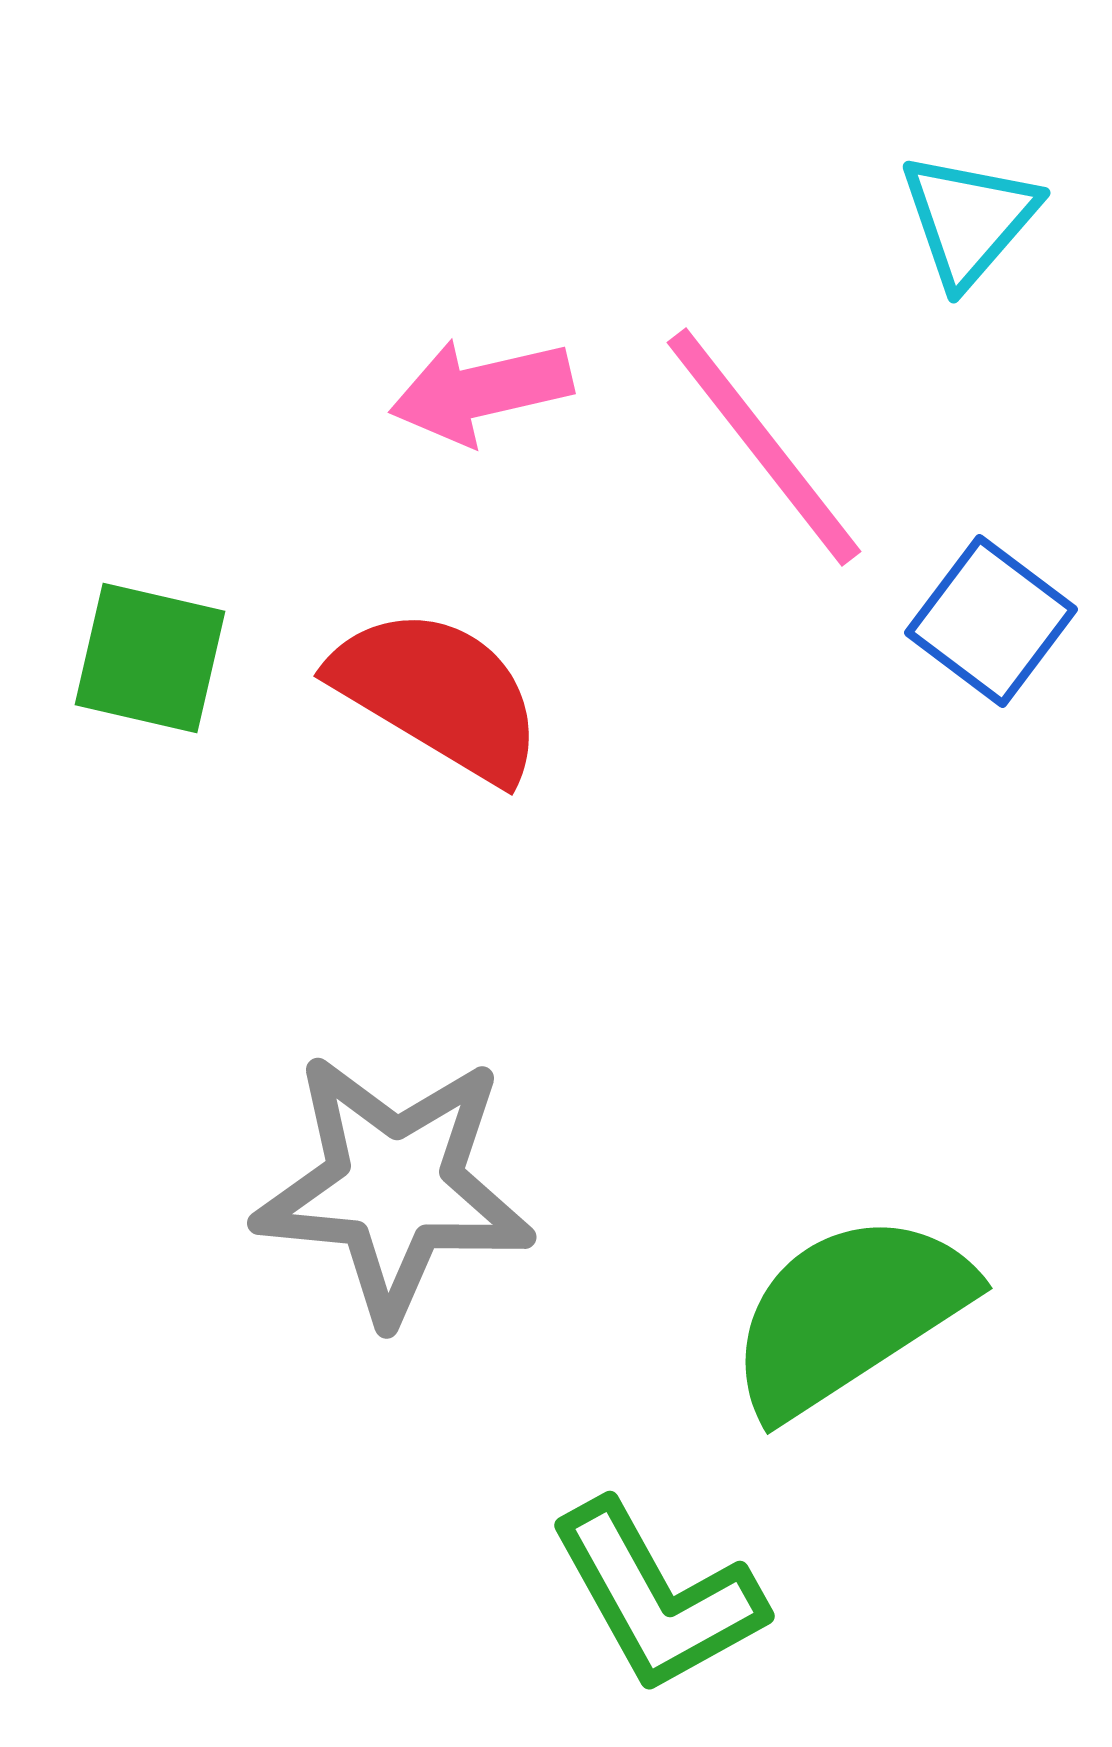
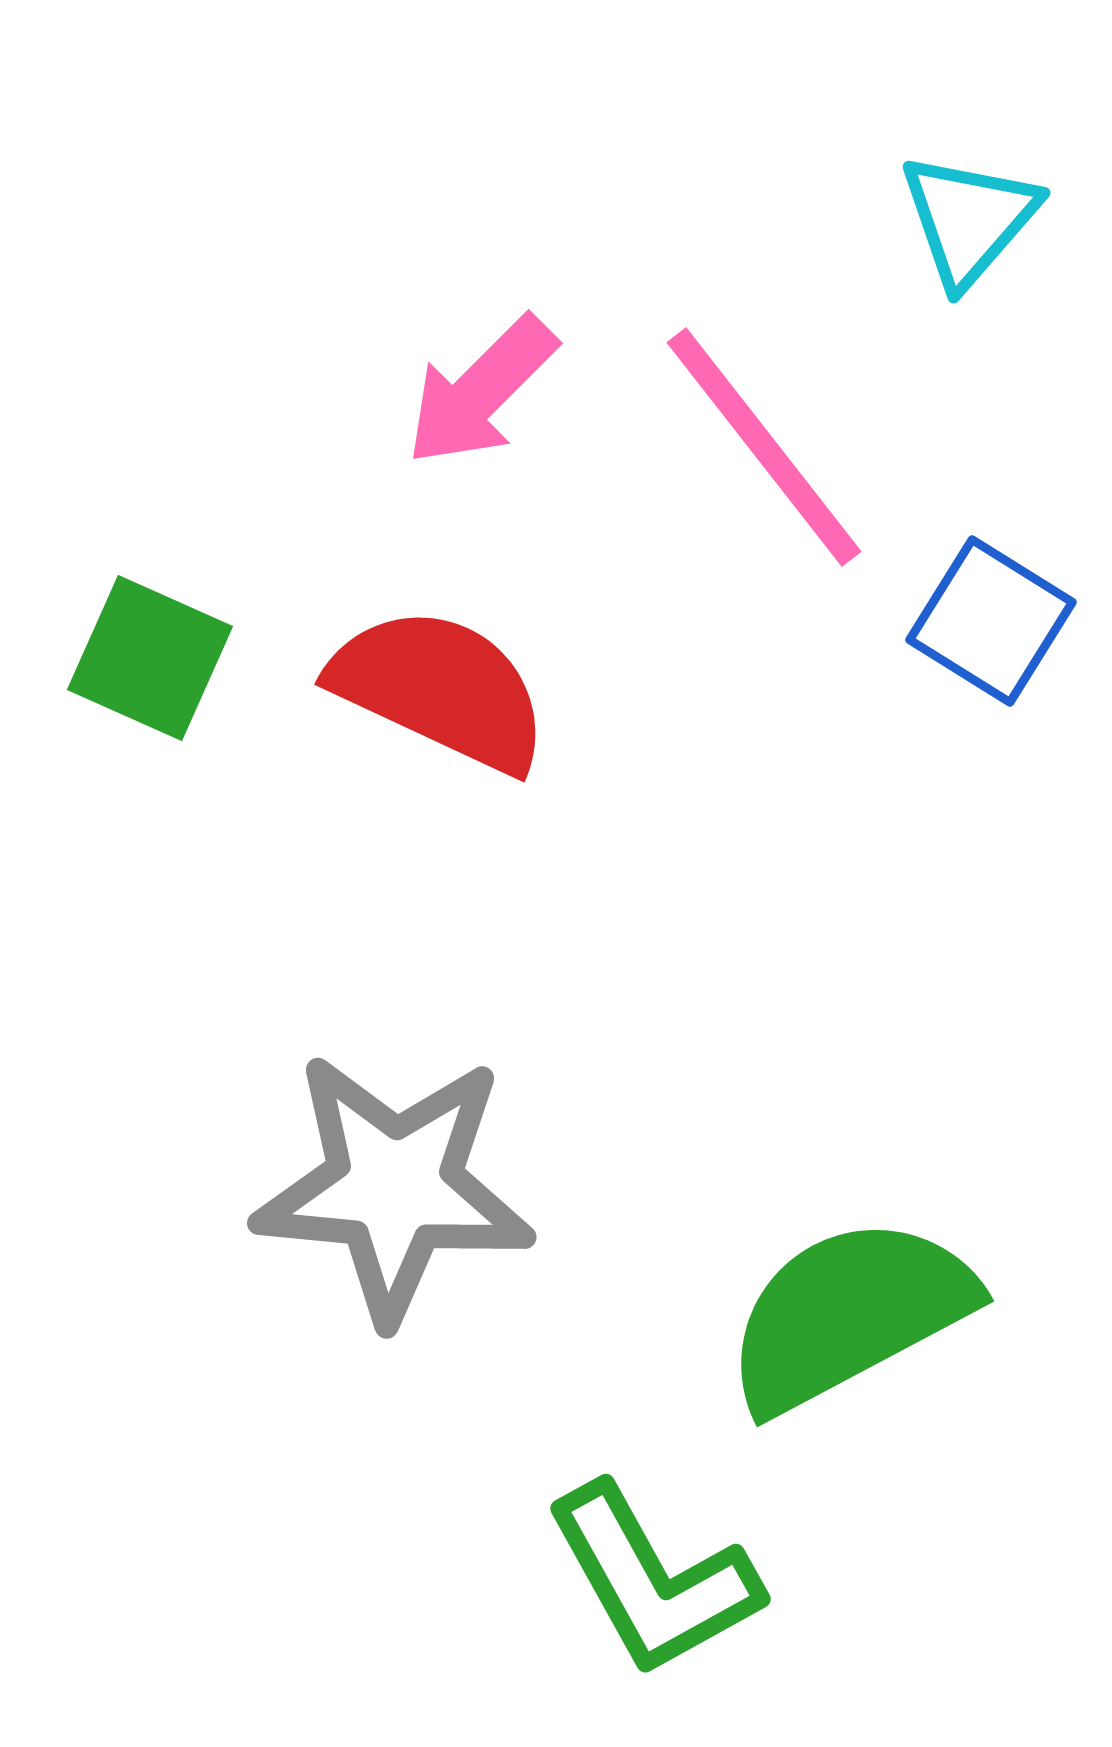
pink arrow: rotated 32 degrees counterclockwise
blue square: rotated 5 degrees counterclockwise
green square: rotated 11 degrees clockwise
red semicircle: moved 2 px right, 5 px up; rotated 6 degrees counterclockwise
green semicircle: rotated 5 degrees clockwise
green L-shape: moved 4 px left, 17 px up
